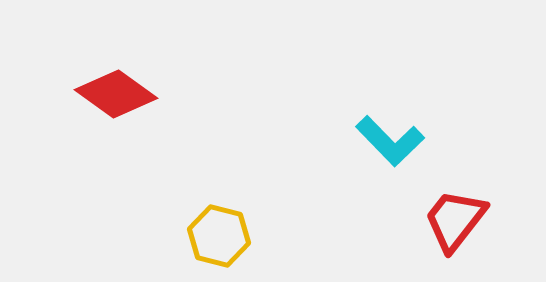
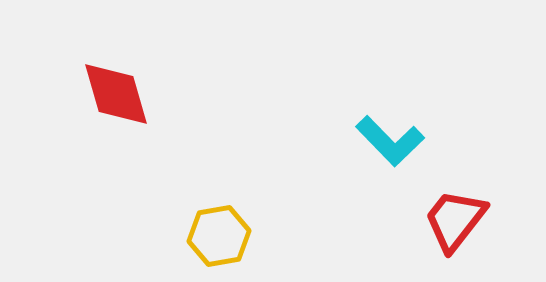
red diamond: rotated 38 degrees clockwise
yellow hexagon: rotated 24 degrees counterclockwise
